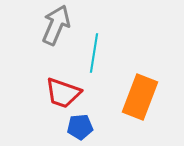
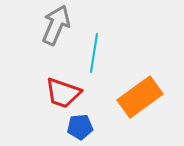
orange rectangle: rotated 33 degrees clockwise
